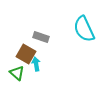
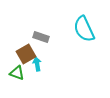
brown square: rotated 30 degrees clockwise
cyan arrow: moved 1 px right
green triangle: rotated 21 degrees counterclockwise
